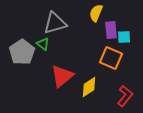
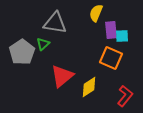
gray triangle: rotated 25 degrees clockwise
cyan square: moved 2 px left, 1 px up
green triangle: rotated 40 degrees clockwise
